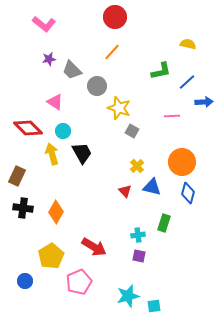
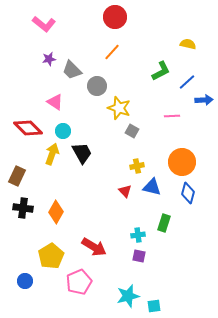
green L-shape: rotated 15 degrees counterclockwise
blue arrow: moved 2 px up
yellow arrow: rotated 35 degrees clockwise
yellow cross: rotated 32 degrees clockwise
